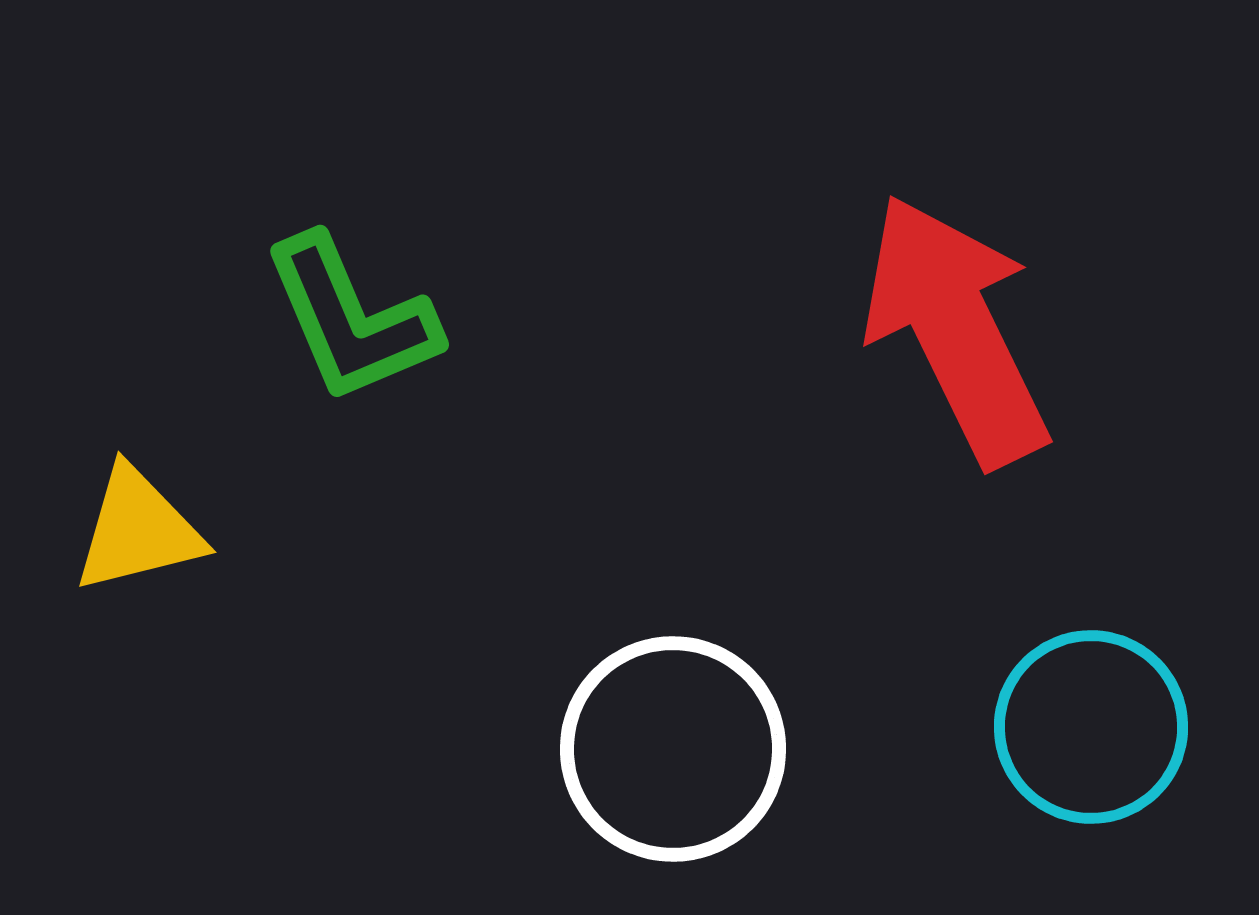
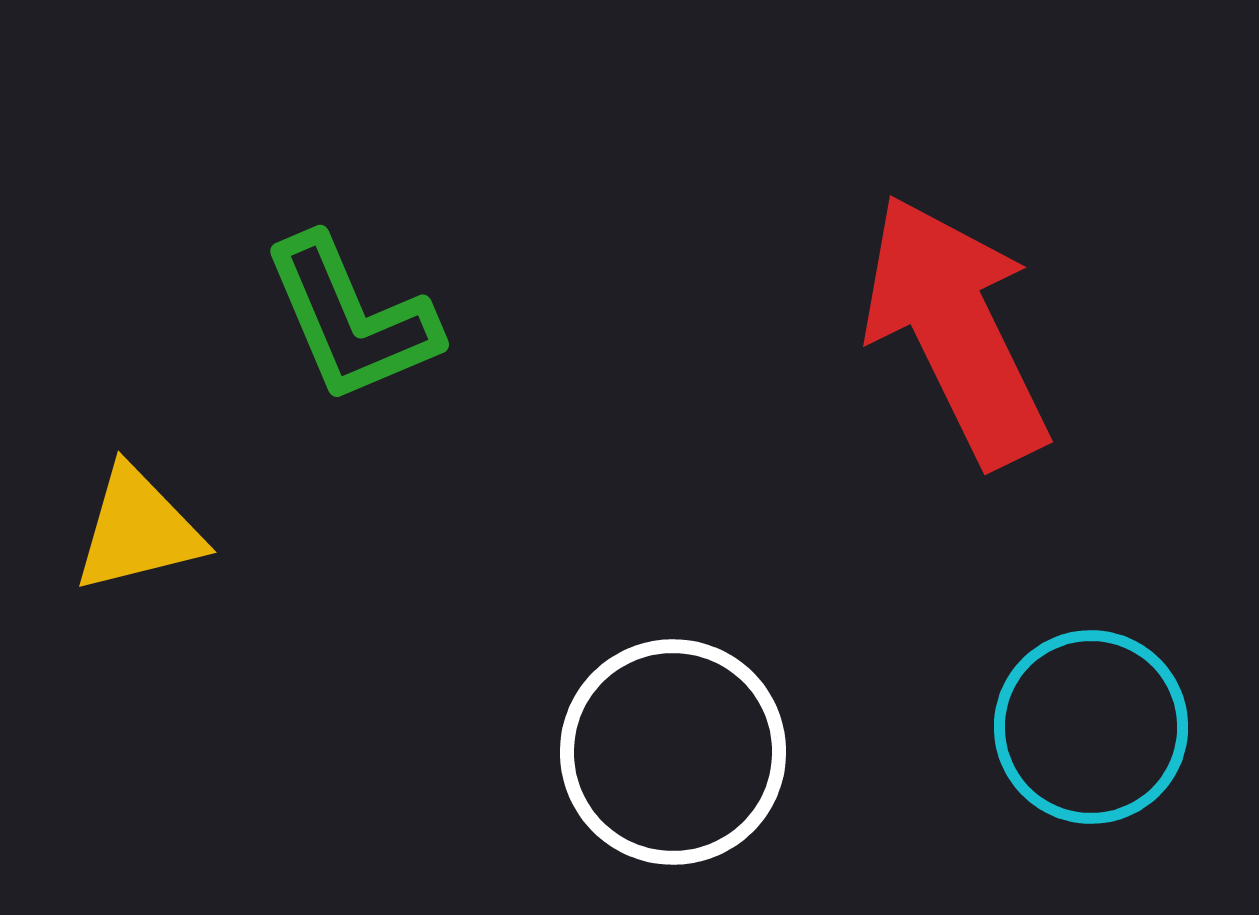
white circle: moved 3 px down
